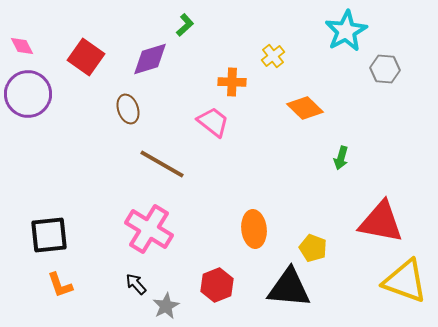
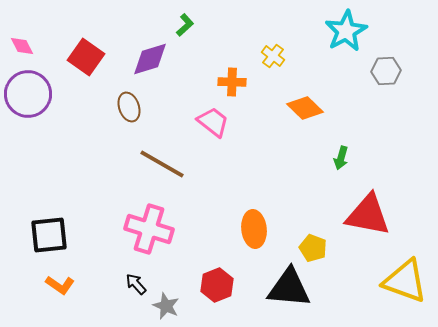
yellow cross: rotated 15 degrees counterclockwise
gray hexagon: moved 1 px right, 2 px down; rotated 8 degrees counterclockwise
brown ellipse: moved 1 px right, 2 px up
red triangle: moved 13 px left, 7 px up
pink cross: rotated 15 degrees counterclockwise
orange L-shape: rotated 36 degrees counterclockwise
gray star: rotated 20 degrees counterclockwise
